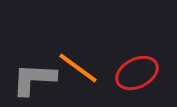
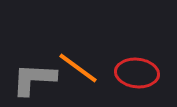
red ellipse: rotated 33 degrees clockwise
